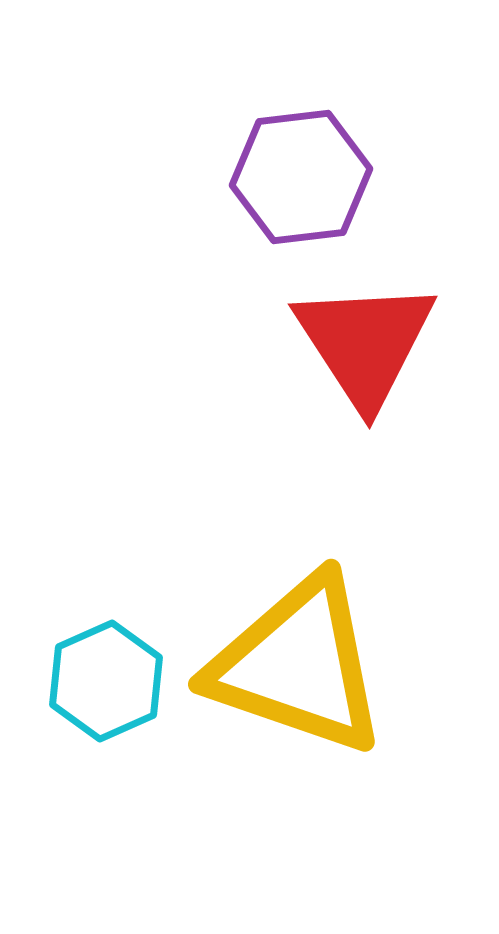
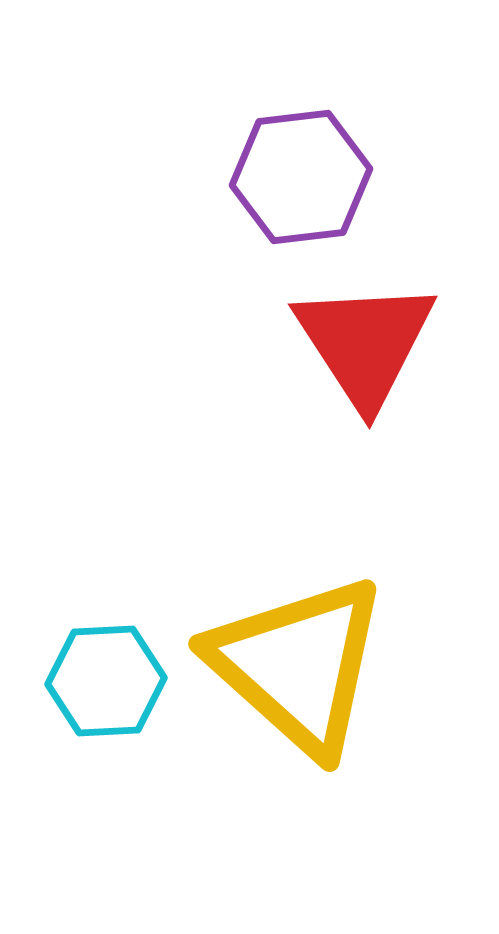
yellow triangle: rotated 23 degrees clockwise
cyan hexagon: rotated 21 degrees clockwise
